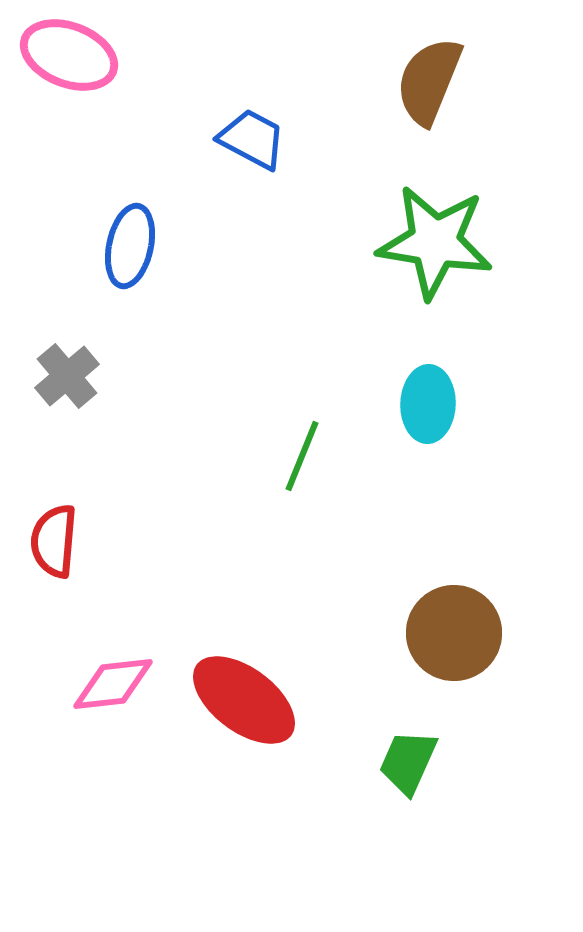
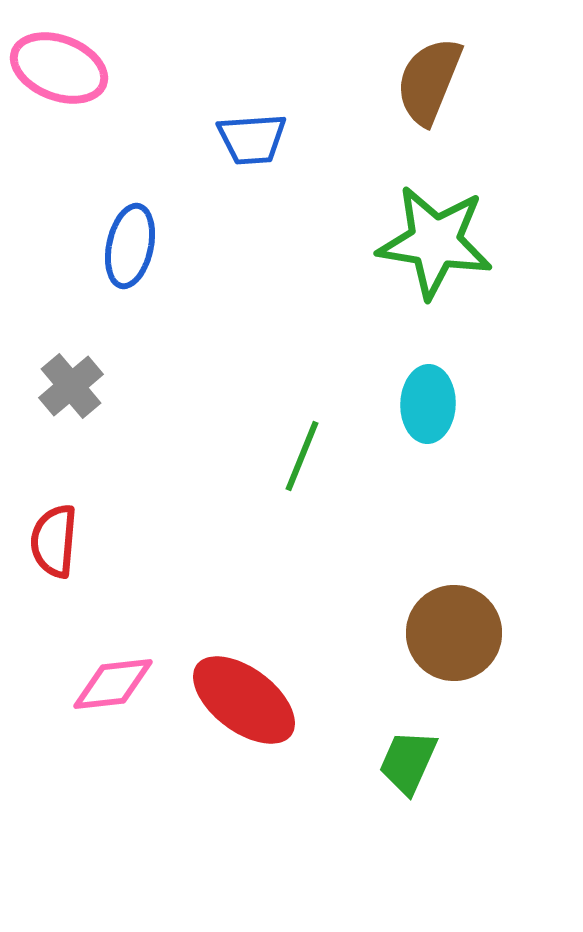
pink ellipse: moved 10 px left, 13 px down
blue trapezoid: rotated 148 degrees clockwise
gray cross: moved 4 px right, 10 px down
